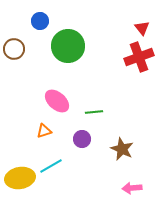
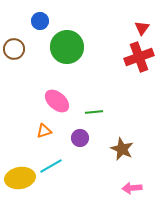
red triangle: rotated 14 degrees clockwise
green circle: moved 1 px left, 1 px down
purple circle: moved 2 px left, 1 px up
